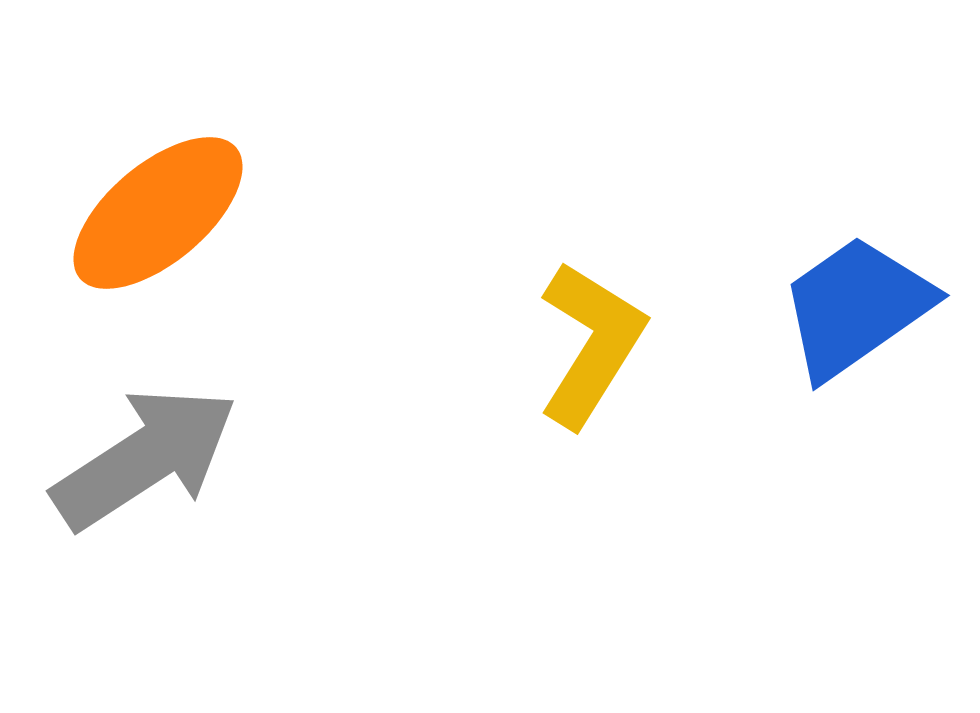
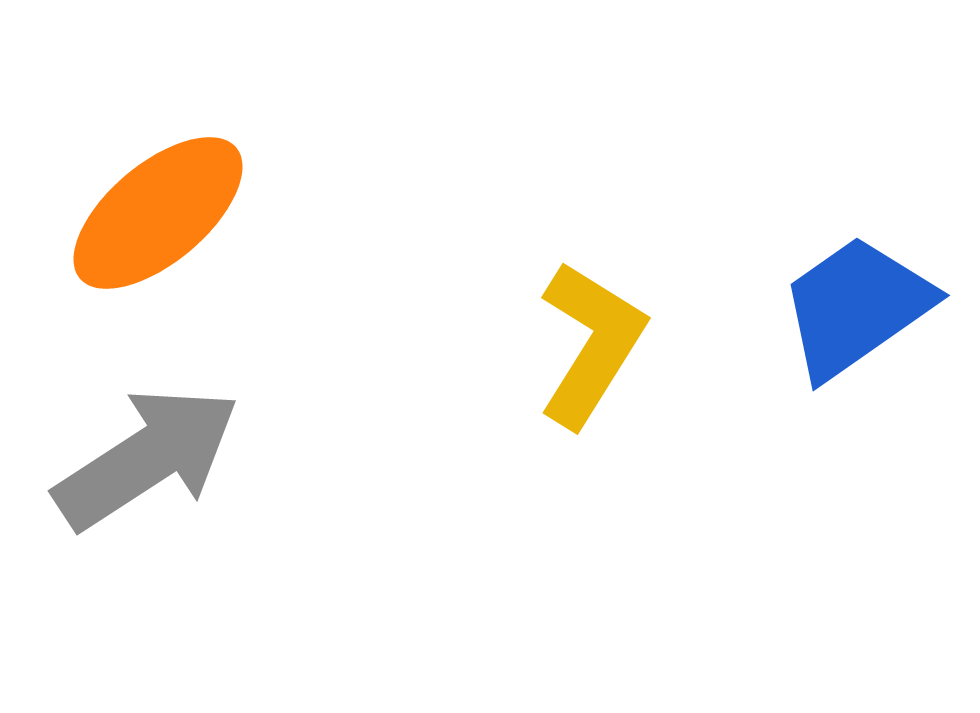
gray arrow: moved 2 px right
